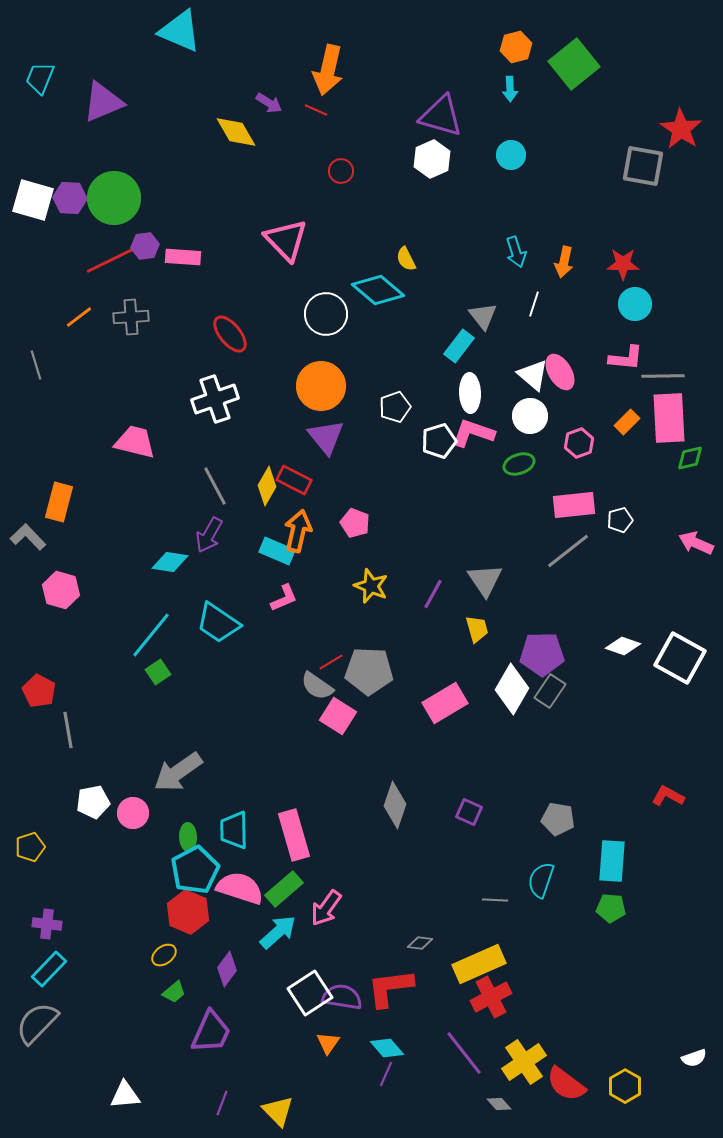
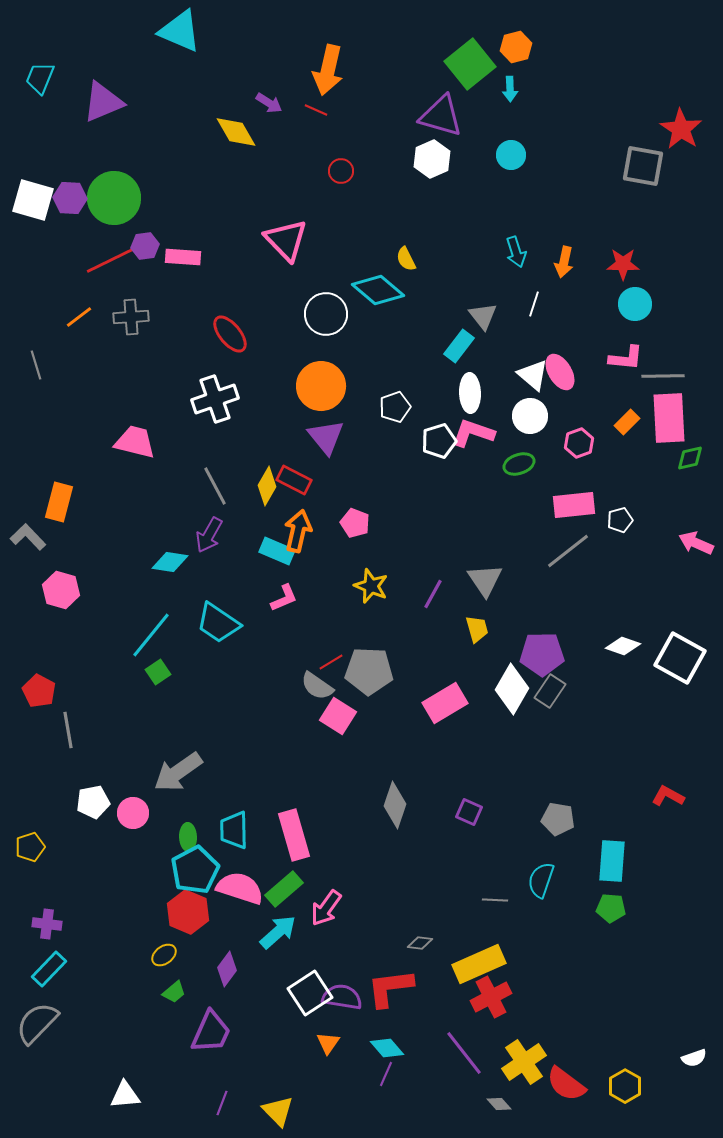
green square at (574, 64): moved 104 px left
